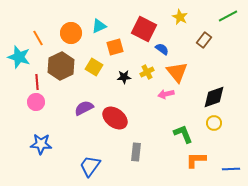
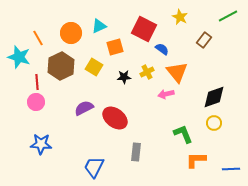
blue trapezoid: moved 4 px right, 1 px down; rotated 10 degrees counterclockwise
